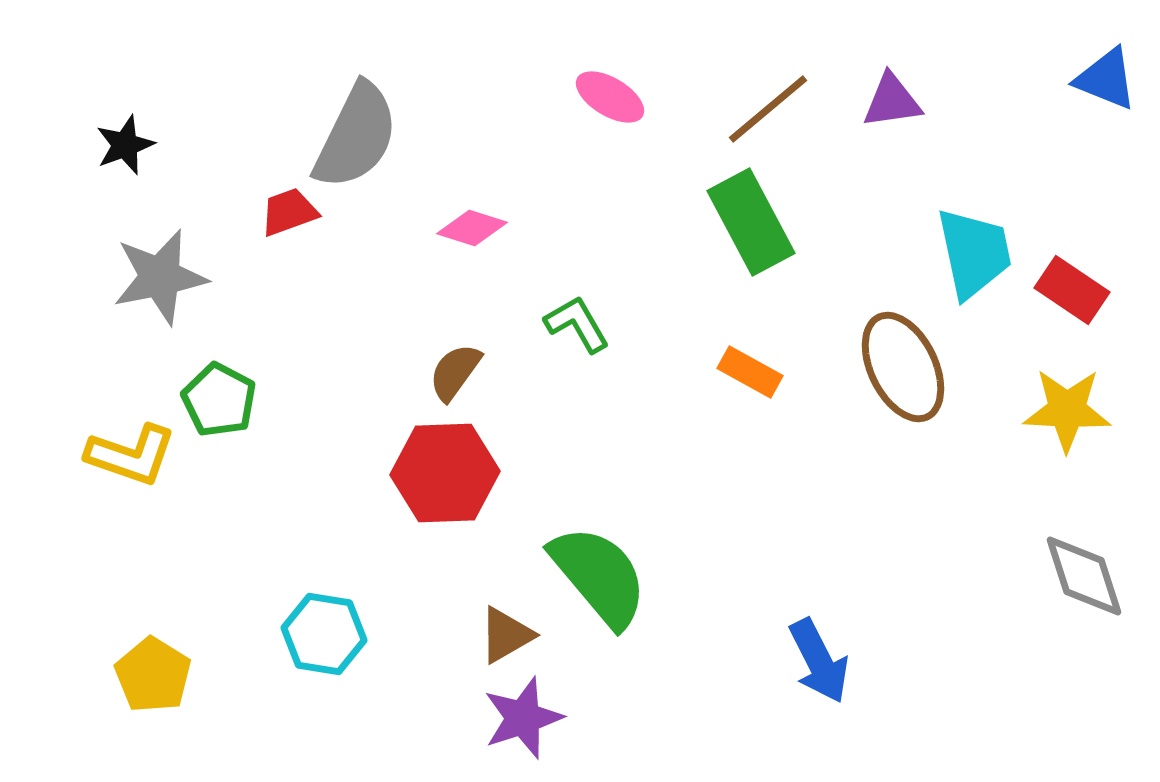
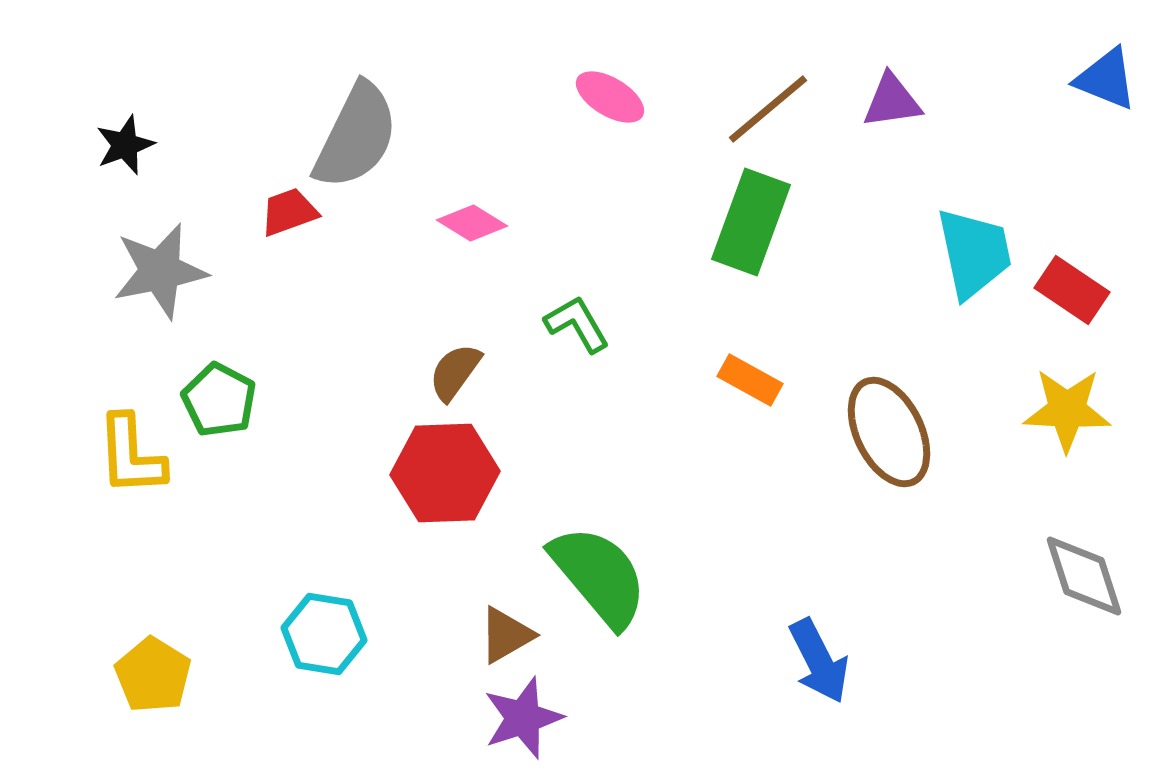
green rectangle: rotated 48 degrees clockwise
pink diamond: moved 5 px up; rotated 14 degrees clockwise
gray star: moved 6 px up
brown ellipse: moved 14 px left, 65 px down
orange rectangle: moved 8 px down
yellow L-shape: rotated 68 degrees clockwise
